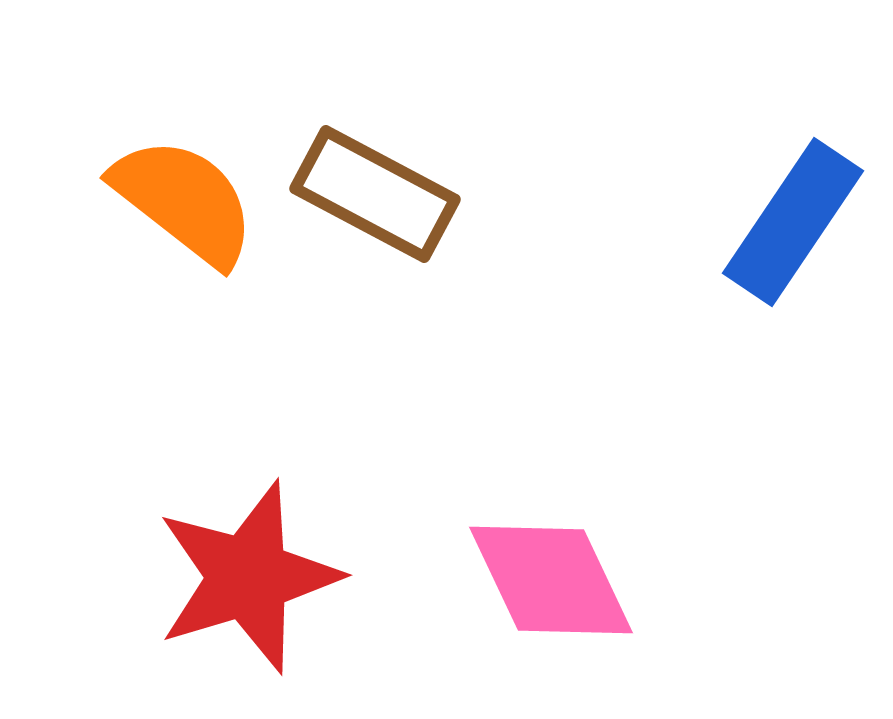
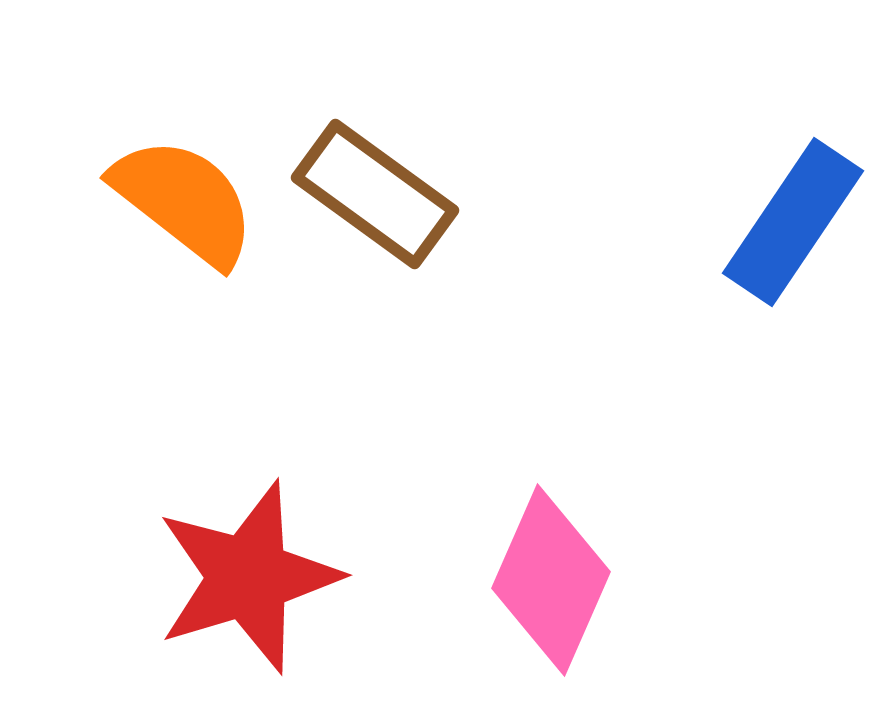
brown rectangle: rotated 8 degrees clockwise
pink diamond: rotated 49 degrees clockwise
